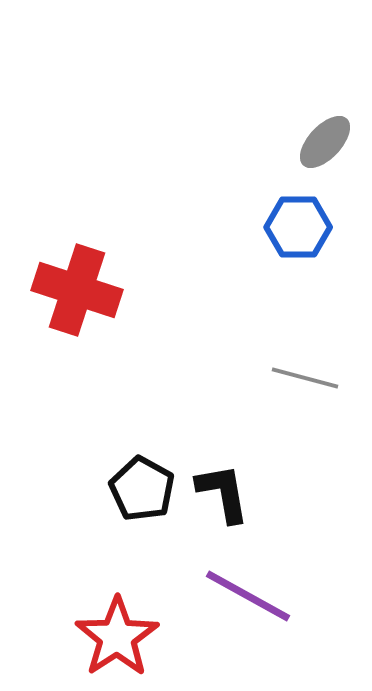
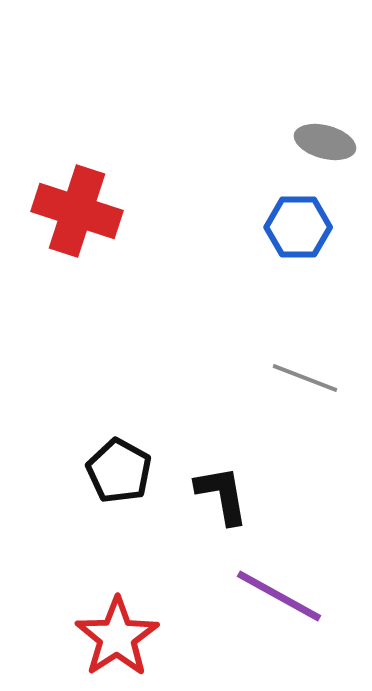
gray ellipse: rotated 62 degrees clockwise
red cross: moved 79 px up
gray line: rotated 6 degrees clockwise
black pentagon: moved 23 px left, 18 px up
black L-shape: moved 1 px left, 2 px down
purple line: moved 31 px right
